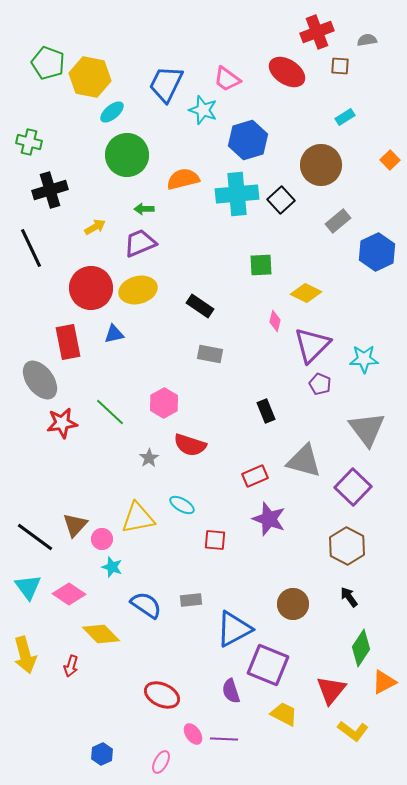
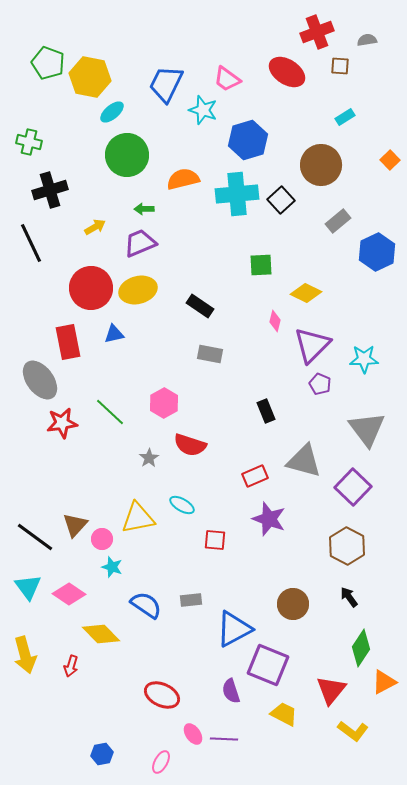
black line at (31, 248): moved 5 px up
blue hexagon at (102, 754): rotated 15 degrees clockwise
